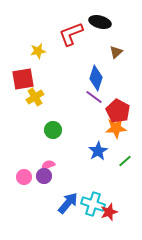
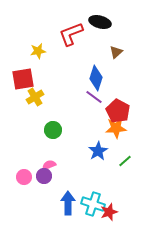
pink semicircle: moved 1 px right
blue arrow: rotated 40 degrees counterclockwise
